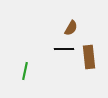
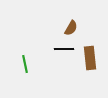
brown rectangle: moved 1 px right, 1 px down
green line: moved 7 px up; rotated 24 degrees counterclockwise
